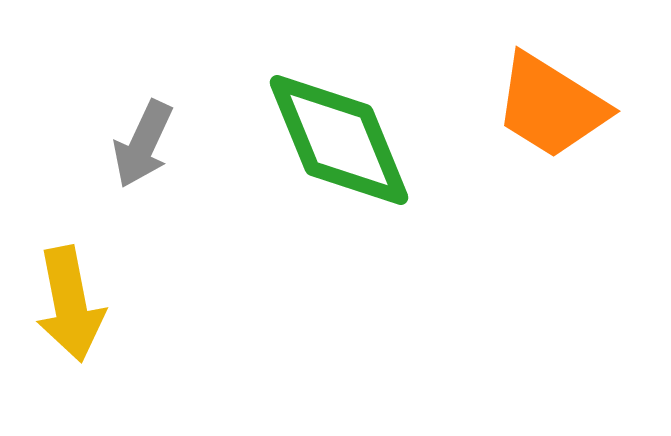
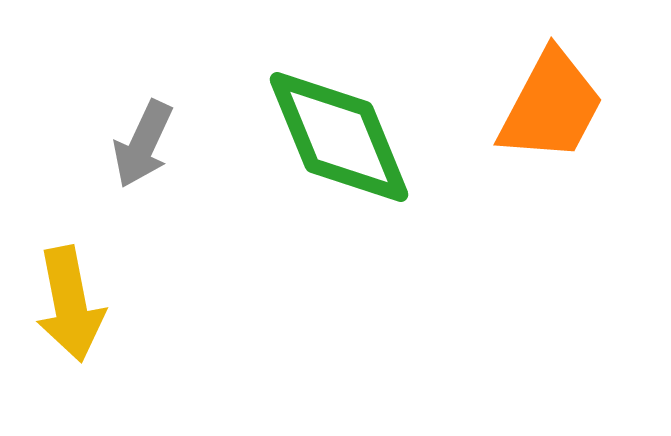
orange trapezoid: rotated 94 degrees counterclockwise
green diamond: moved 3 px up
